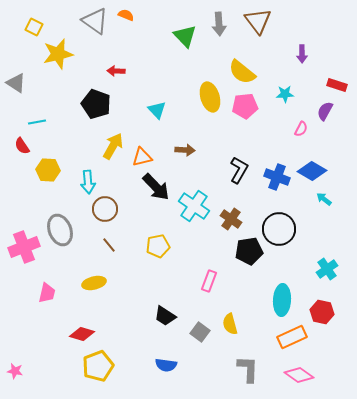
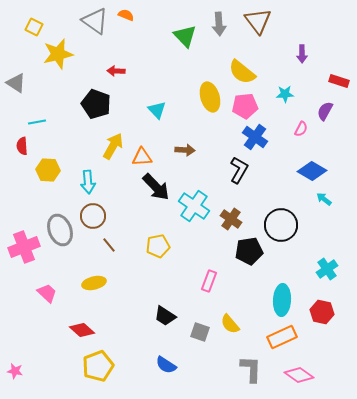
red rectangle at (337, 85): moved 2 px right, 4 px up
red semicircle at (22, 146): rotated 30 degrees clockwise
orange triangle at (142, 157): rotated 10 degrees clockwise
blue cross at (277, 177): moved 22 px left, 40 px up; rotated 15 degrees clockwise
brown circle at (105, 209): moved 12 px left, 7 px down
black circle at (279, 229): moved 2 px right, 4 px up
pink trapezoid at (47, 293): rotated 60 degrees counterclockwise
yellow semicircle at (230, 324): rotated 25 degrees counterclockwise
gray square at (200, 332): rotated 18 degrees counterclockwise
red diamond at (82, 334): moved 4 px up; rotated 25 degrees clockwise
orange rectangle at (292, 337): moved 10 px left
blue semicircle at (166, 365): rotated 25 degrees clockwise
gray L-shape at (248, 369): moved 3 px right
